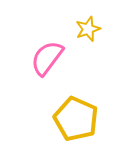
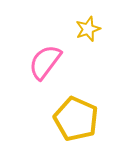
pink semicircle: moved 2 px left, 4 px down
